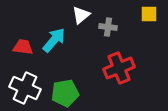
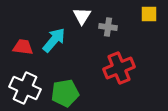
white triangle: moved 1 px right, 1 px down; rotated 18 degrees counterclockwise
